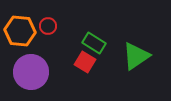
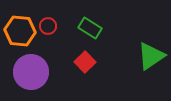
green rectangle: moved 4 px left, 15 px up
green triangle: moved 15 px right
red square: rotated 15 degrees clockwise
